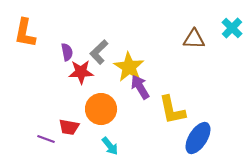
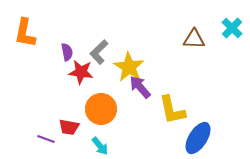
red star: rotated 10 degrees clockwise
purple arrow: rotated 10 degrees counterclockwise
cyan arrow: moved 10 px left
